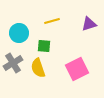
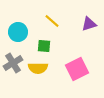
yellow line: rotated 56 degrees clockwise
cyan circle: moved 1 px left, 1 px up
yellow semicircle: rotated 72 degrees counterclockwise
